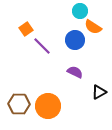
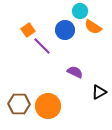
orange square: moved 2 px right, 1 px down
blue circle: moved 10 px left, 10 px up
